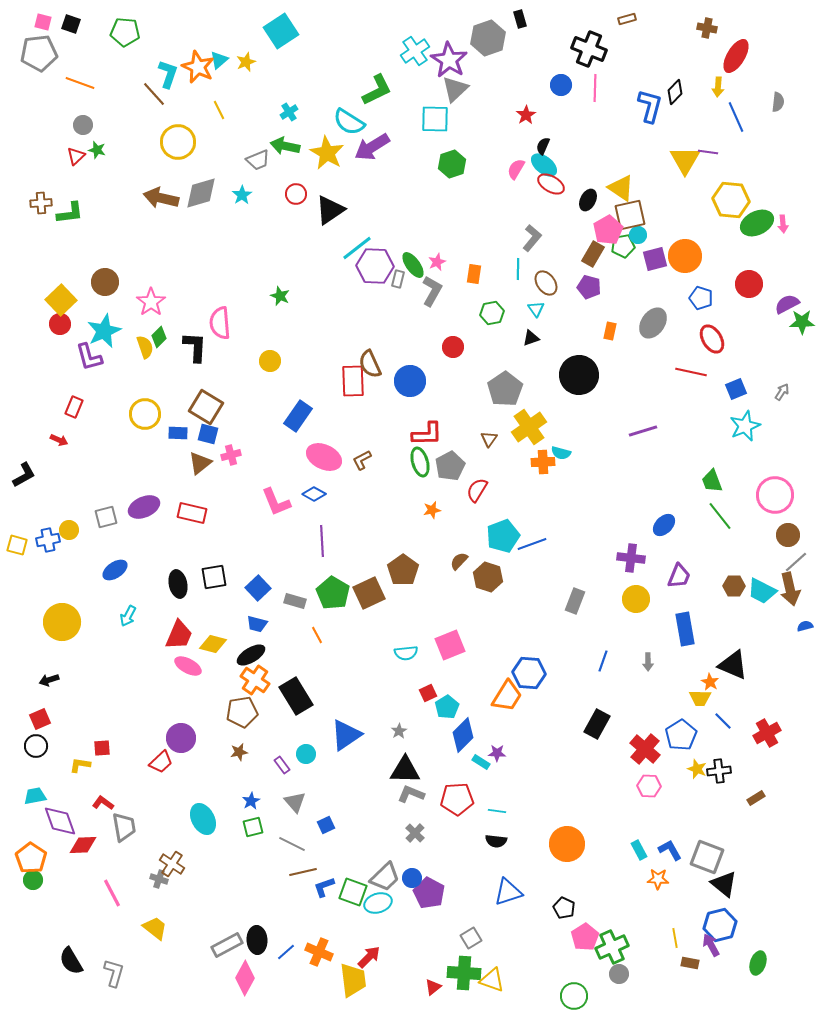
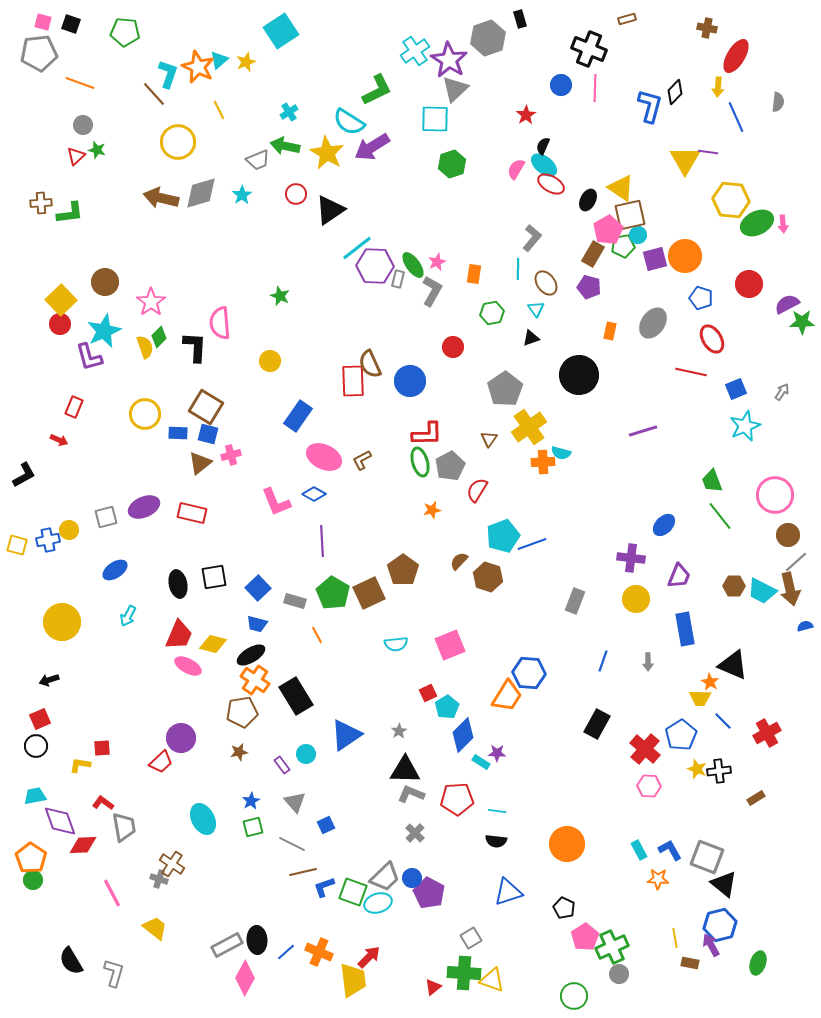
cyan semicircle at (406, 653): moved 10 px left, 9 px up
